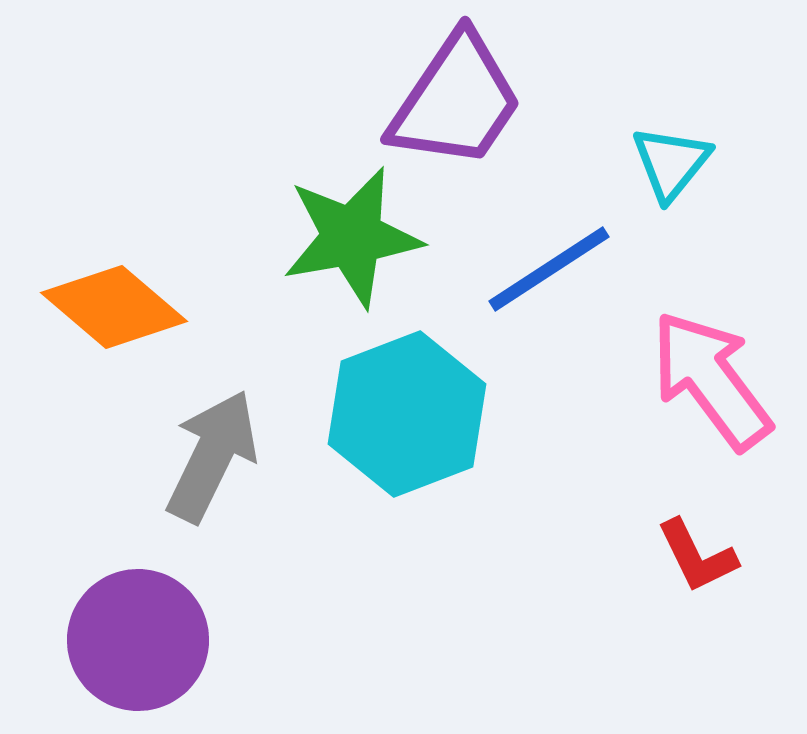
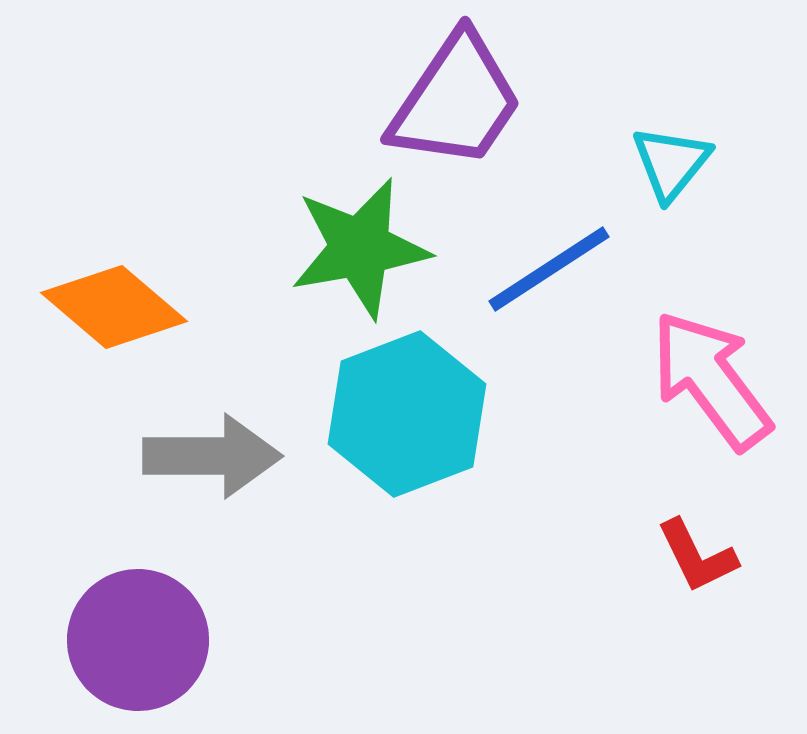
green star: moved 8 px right, 11 px down
gray arrow: rotated 64 degrees clockwise
